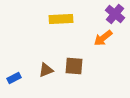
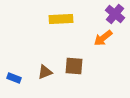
brown triangle: moved 1 px left, 2 px down
blue rectangle: rotated 48 degrees clockwise
